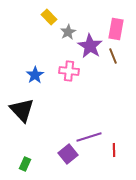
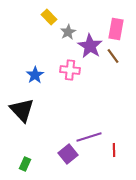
brown line: rotated 14 degrees counterclockwise
pink cross: moved 1 px right, 1 px up
